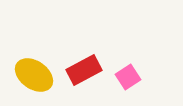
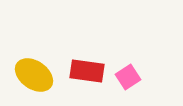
red rectangle: moved 3 px right, 1 px down; rotated 36 degrees clockwise
